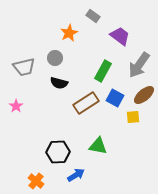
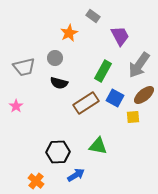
purple trapezoid: rotated 25 degrees clockwise
